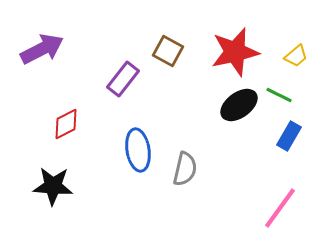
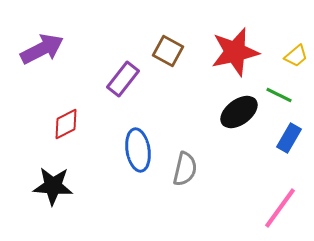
black ellipse: moved 7 px down
blue rectangle: moved 2 px down
